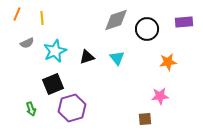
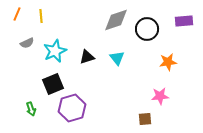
yellow line: moved 1 px left, 2 px up
purple rectangle: moved 1 px up
